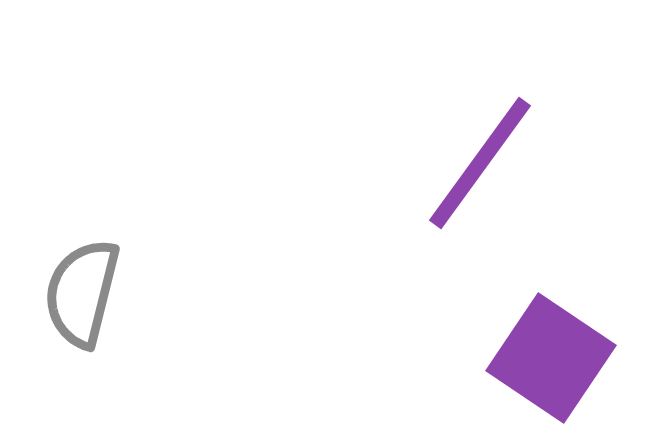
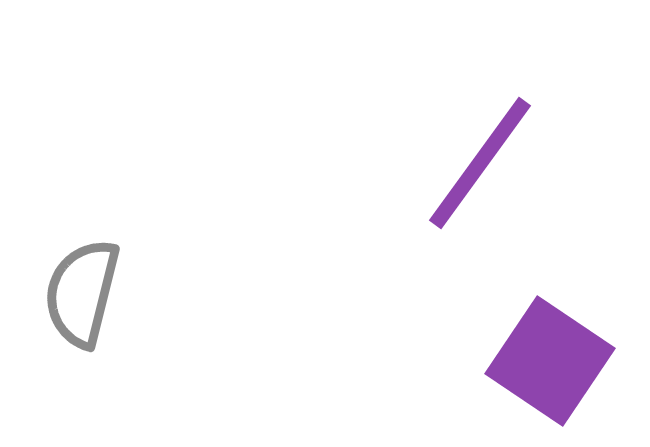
purple square: moved 1 px left, 3 px down
